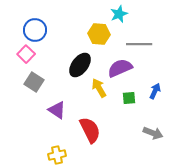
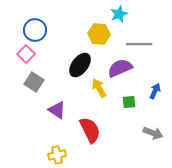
green square: moved 4 px down
